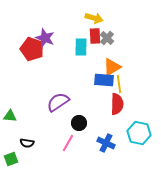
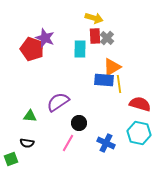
cyan rectangle: moved 1 px left, 2 px down
red semicircle: moved 23 px right; rotated 75 degrees counterclockwise
green triangle: moved 20 px right
